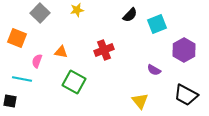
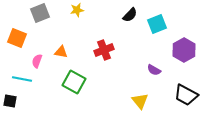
gray square: rotated 24 degrees clockwise
